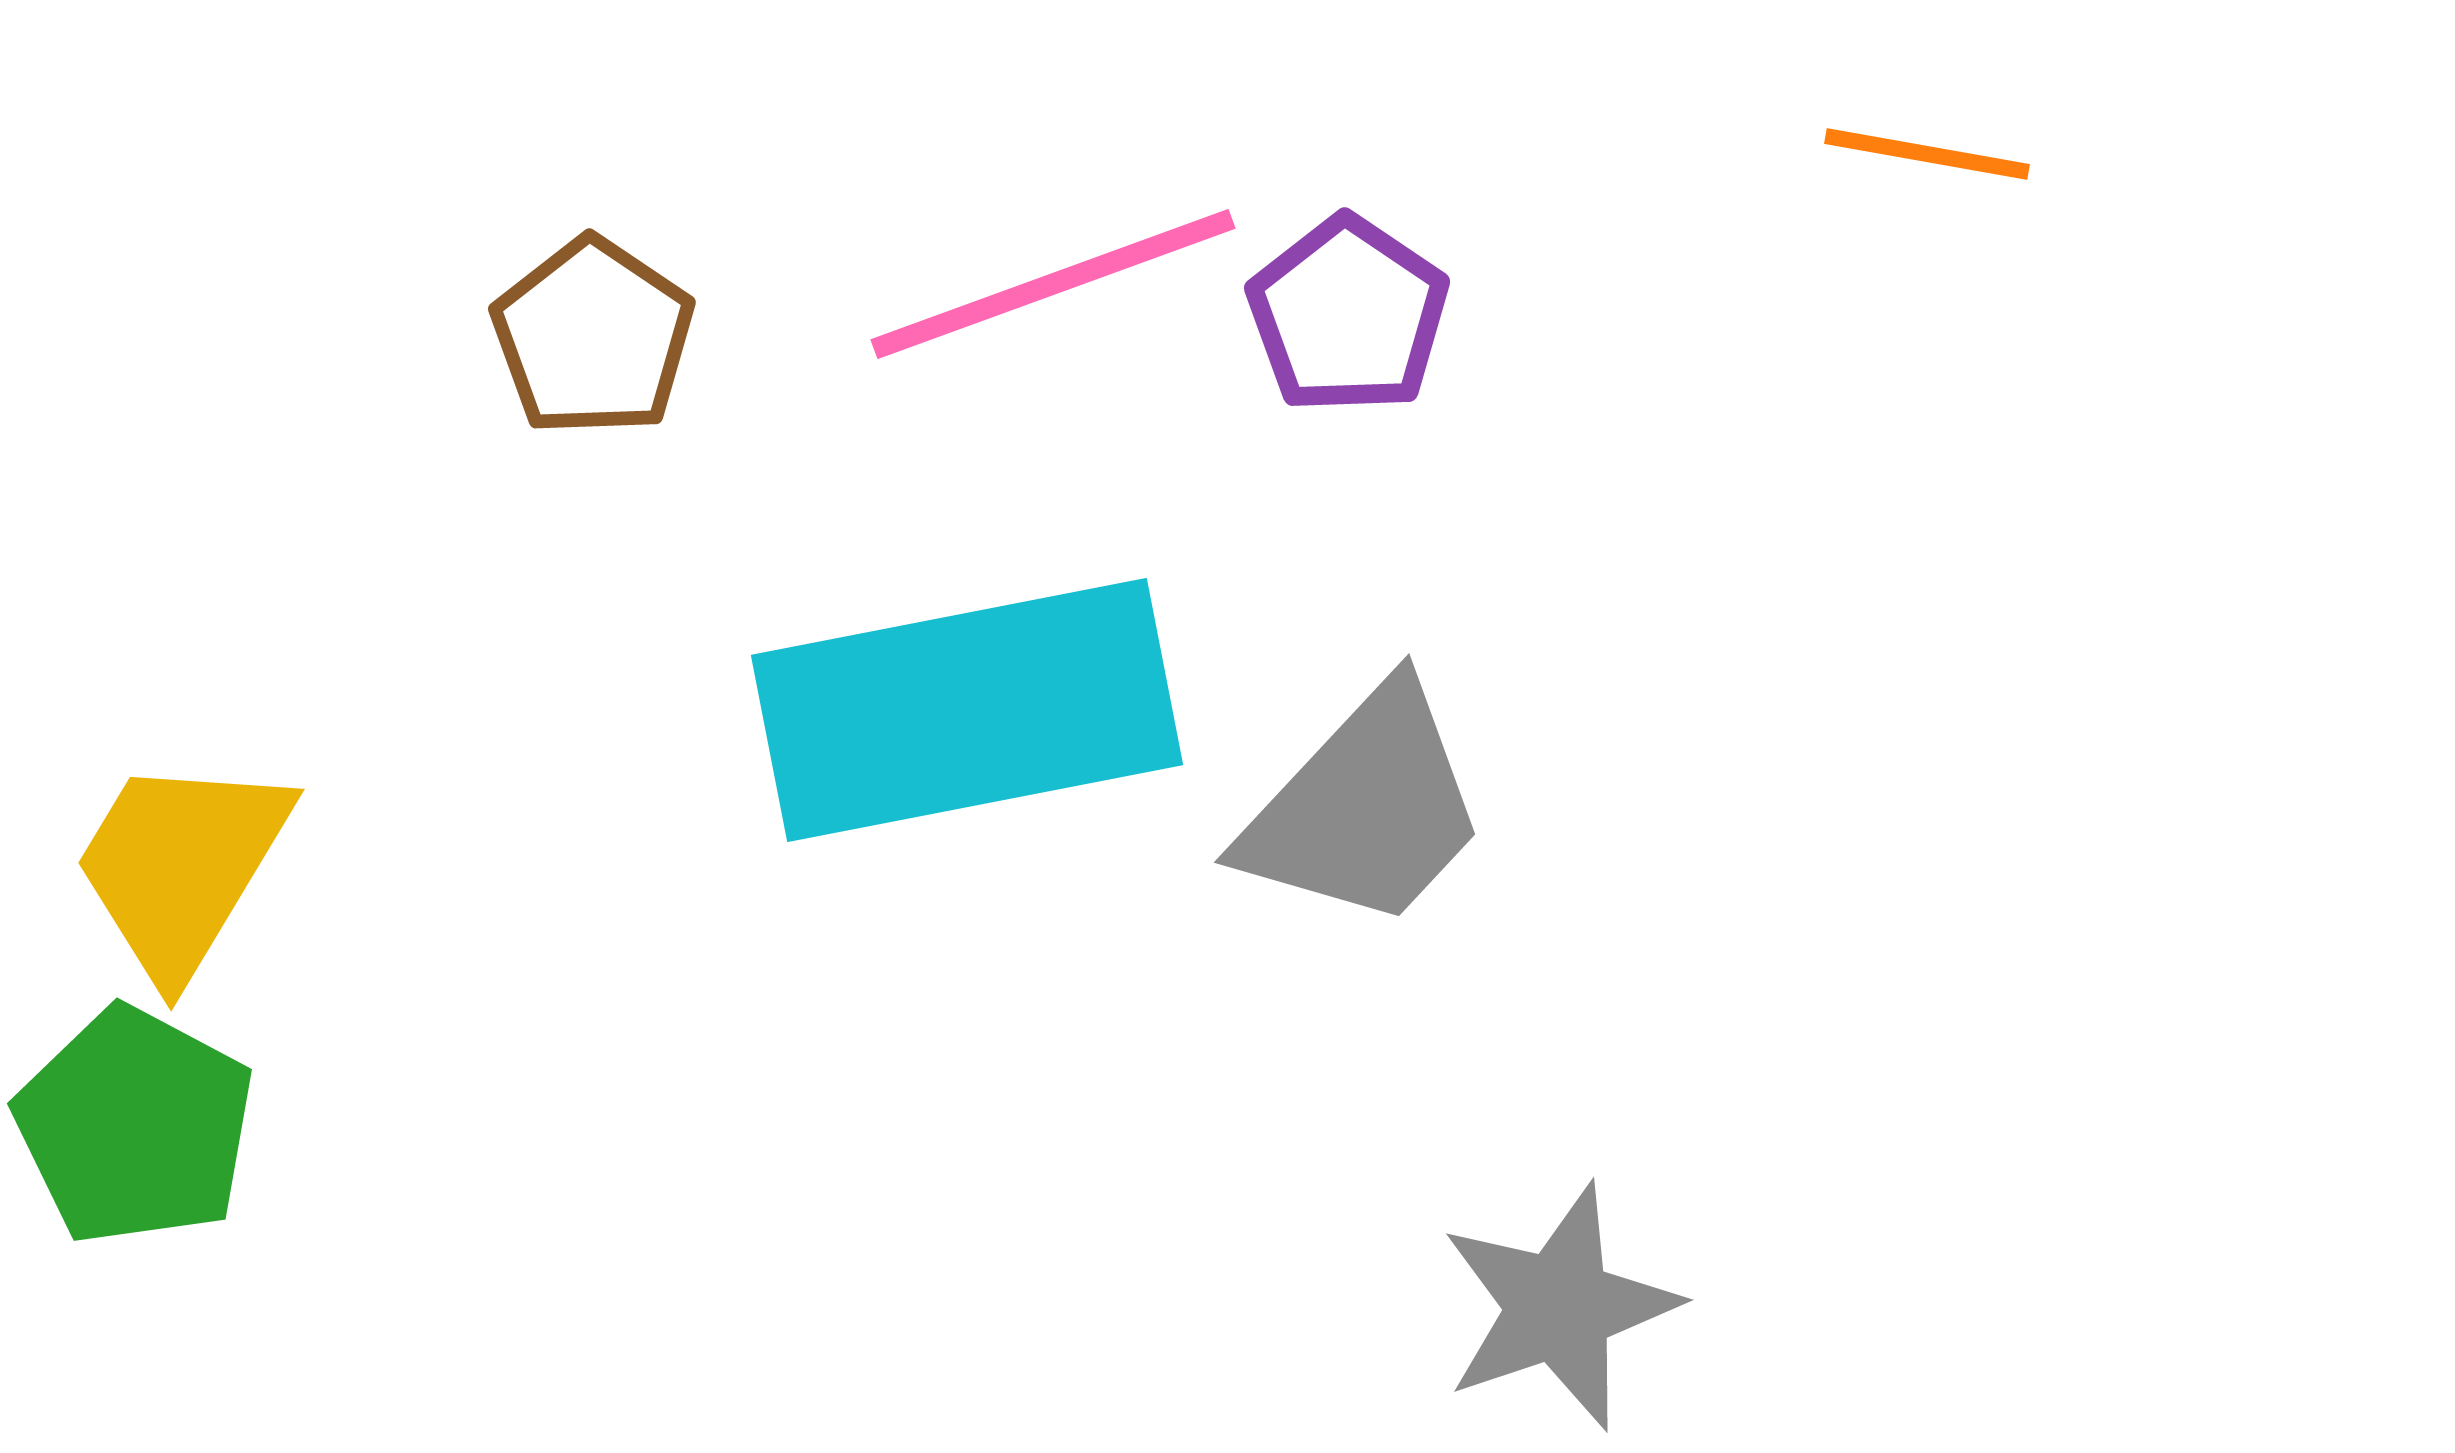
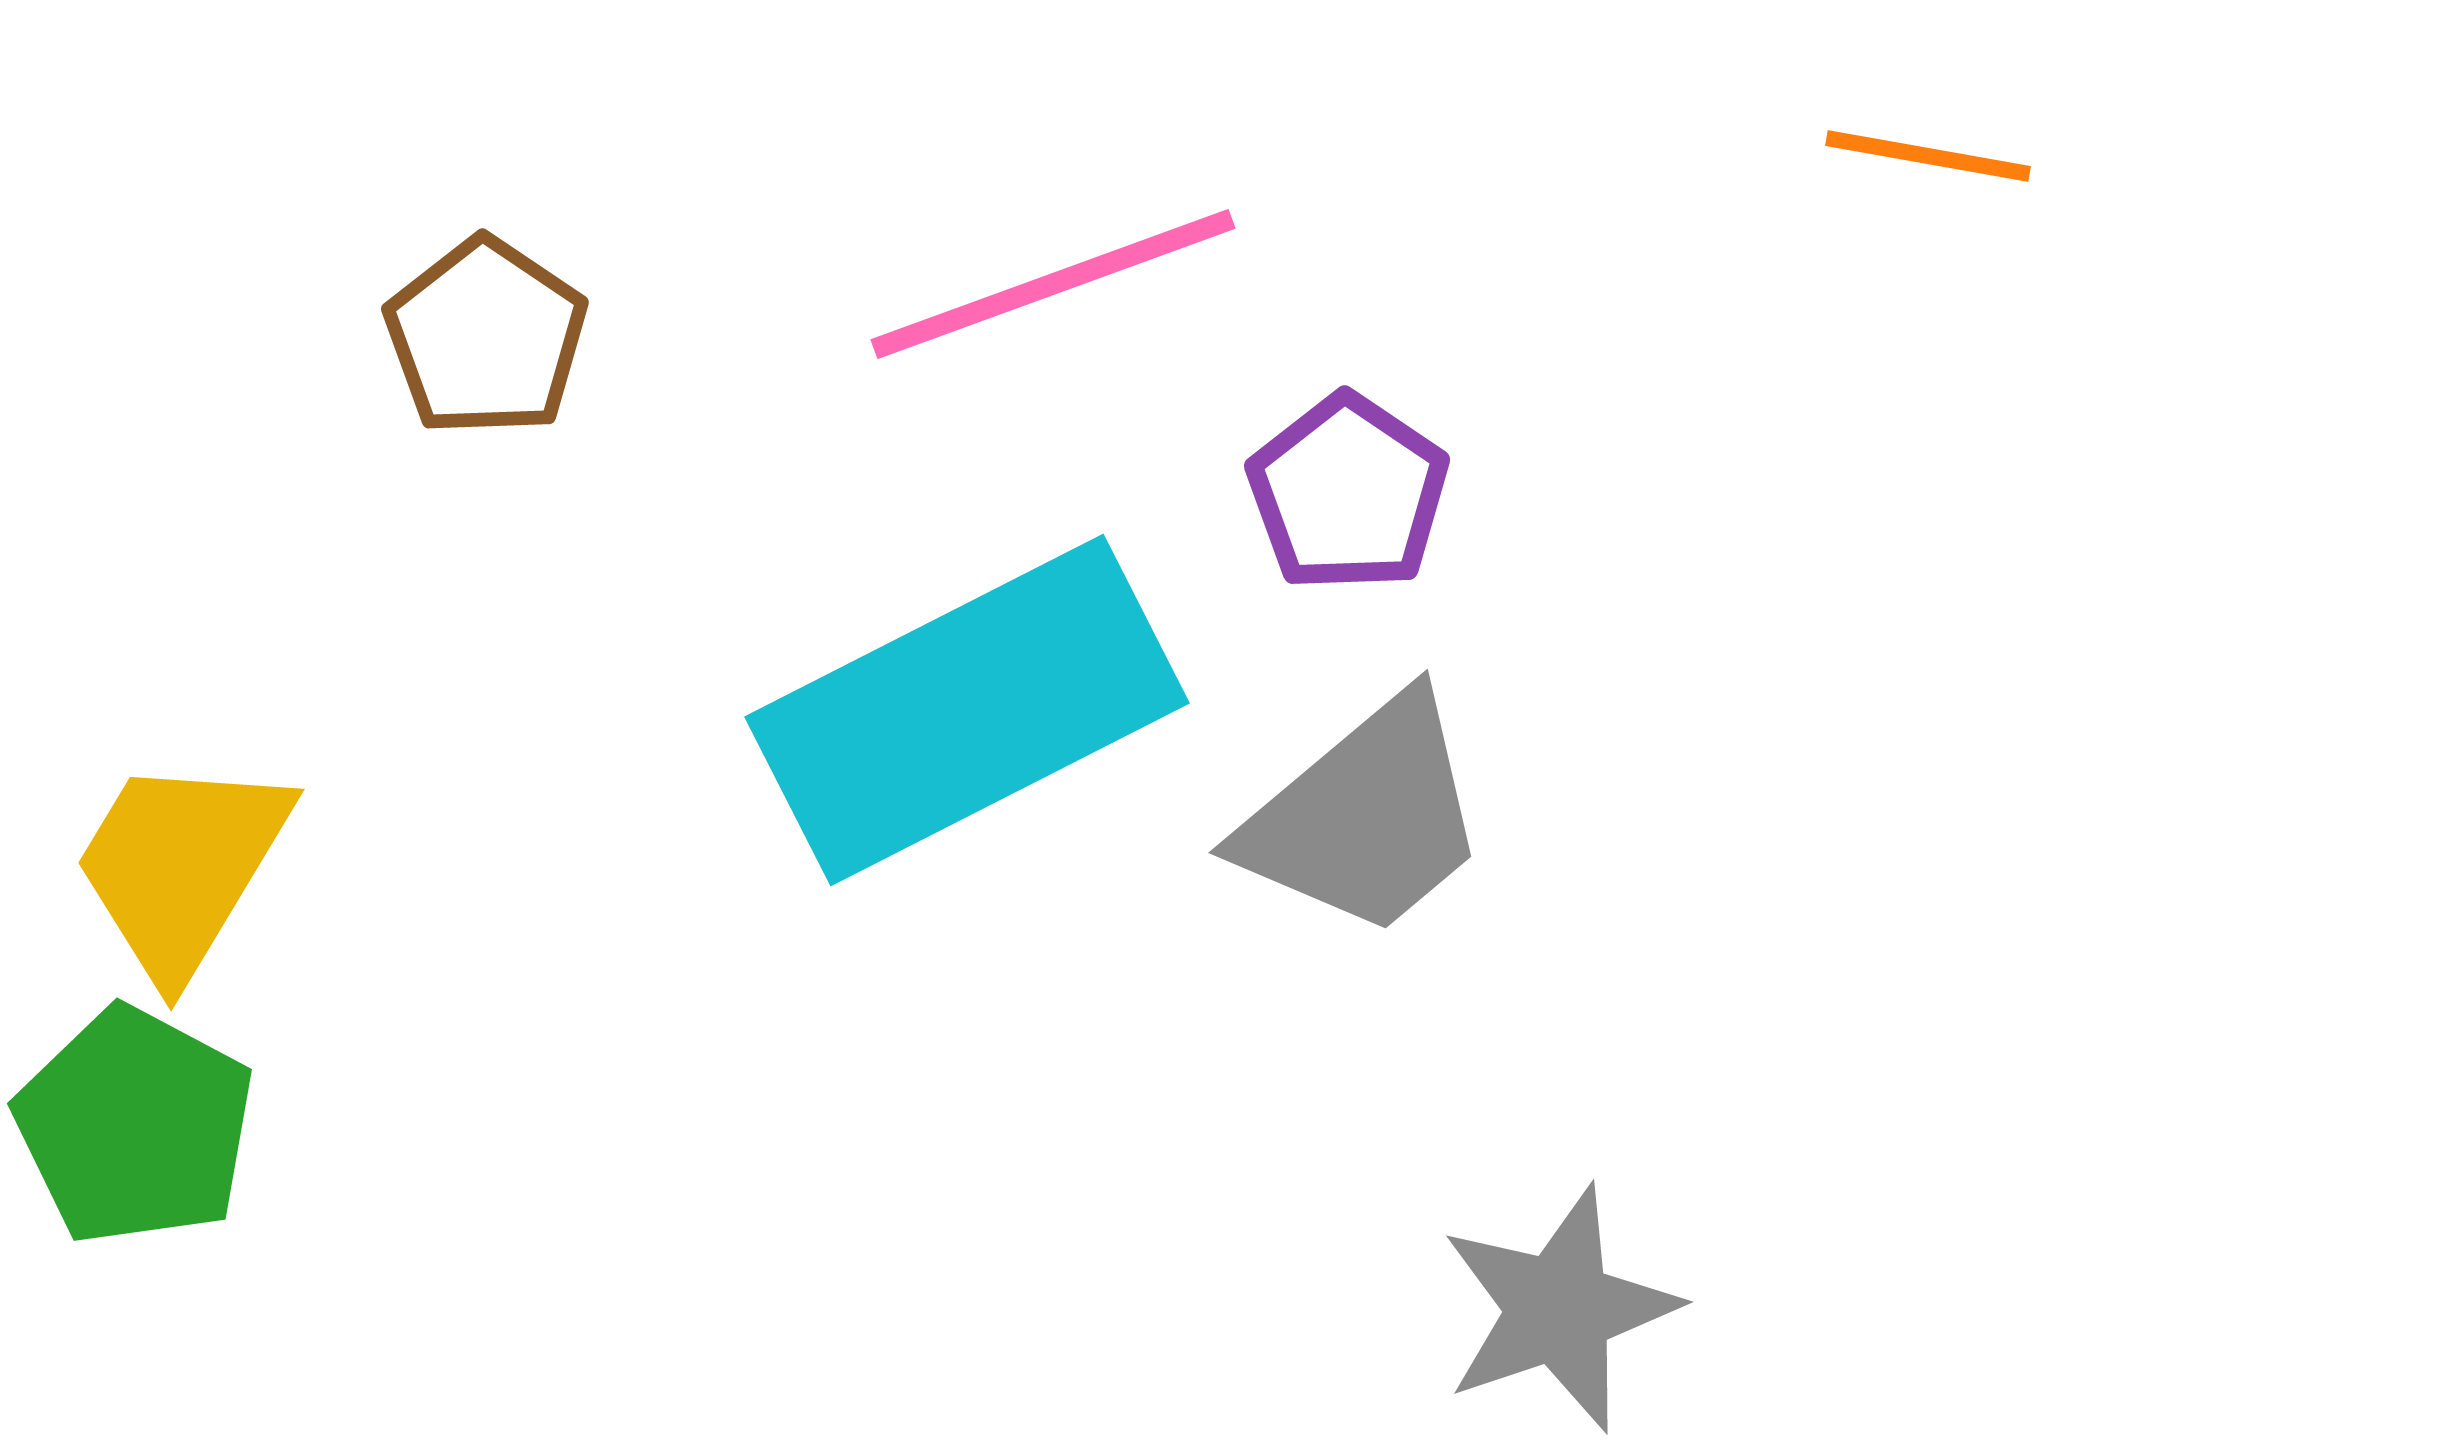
orange line: moved 1 px right, 2 px down
purple pentagon: moved 178 px down
brown pentagon: moved 107 px left
cyan rectangle: rotated 16 degrees counterclockwise
gray trapezoid: moved 9 px down; rotated 7 degrees clockwise
gray star: moved 2 px down
